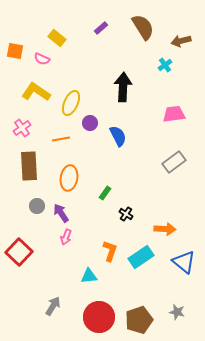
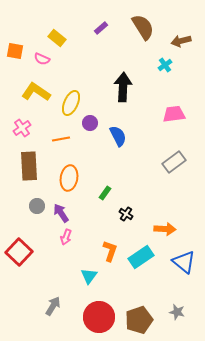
cyan triangle: rotated 48 degrees counterclockwise
